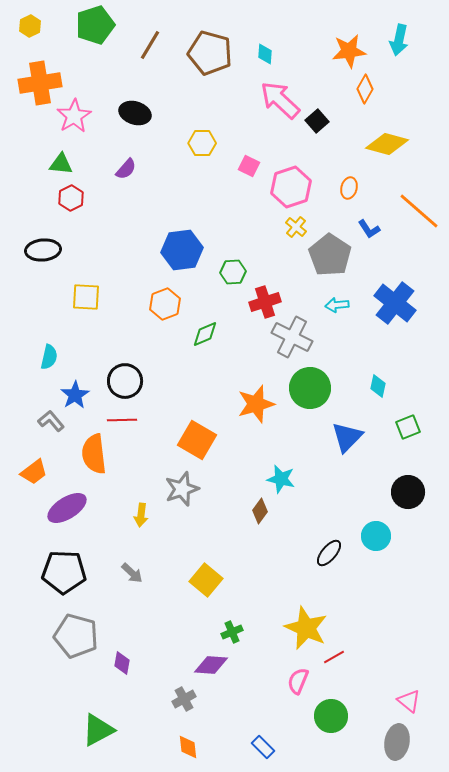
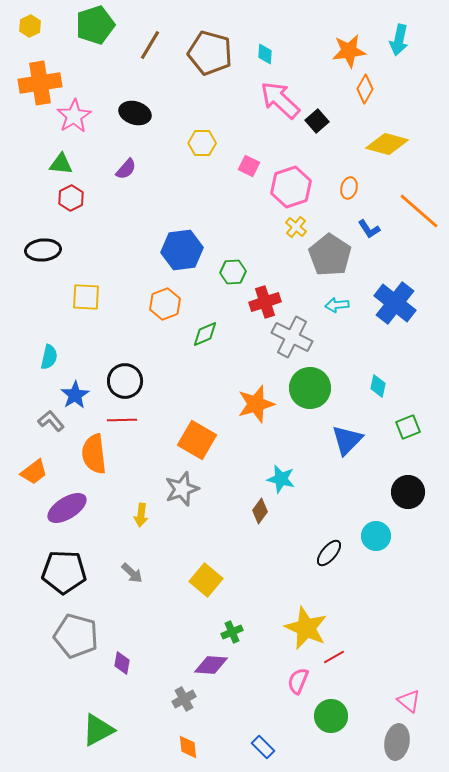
blue triangle at (347, 437): moved 3 px down
